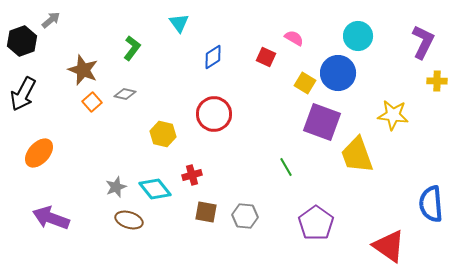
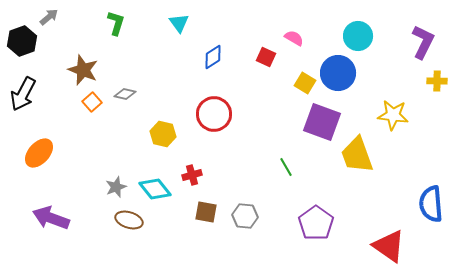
gray arrow: moved 2 px left, 3 px up
green L-shape: moved 16 px left, 25 px up; rotated 20 degrees counterclockwise
